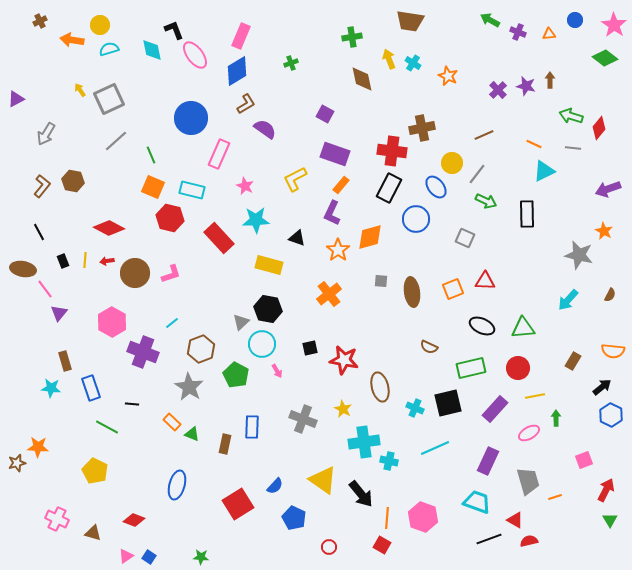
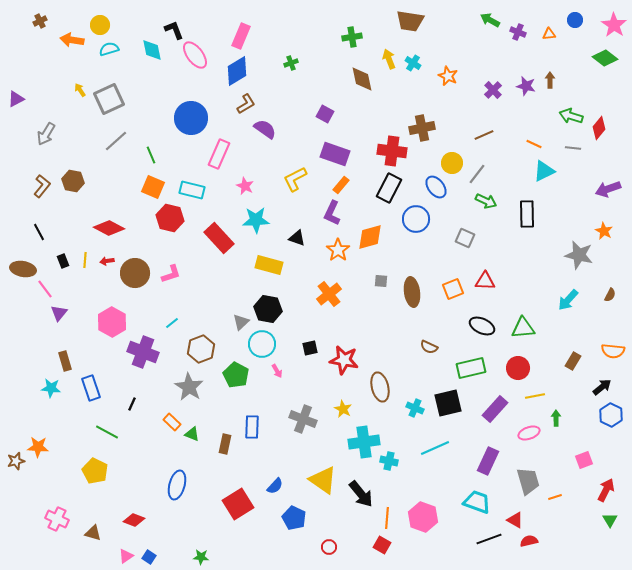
purple cross at (498, 90): moved 5 px left
black line at (132, 404): rotated 72 degrees counterclockwise
green line at (107, 427): moved 5 px down
pink ellipse at (529, 433): rotated 10 degrees clockwise
brown star at (17, 463): moved 1 px left, 2 px up
